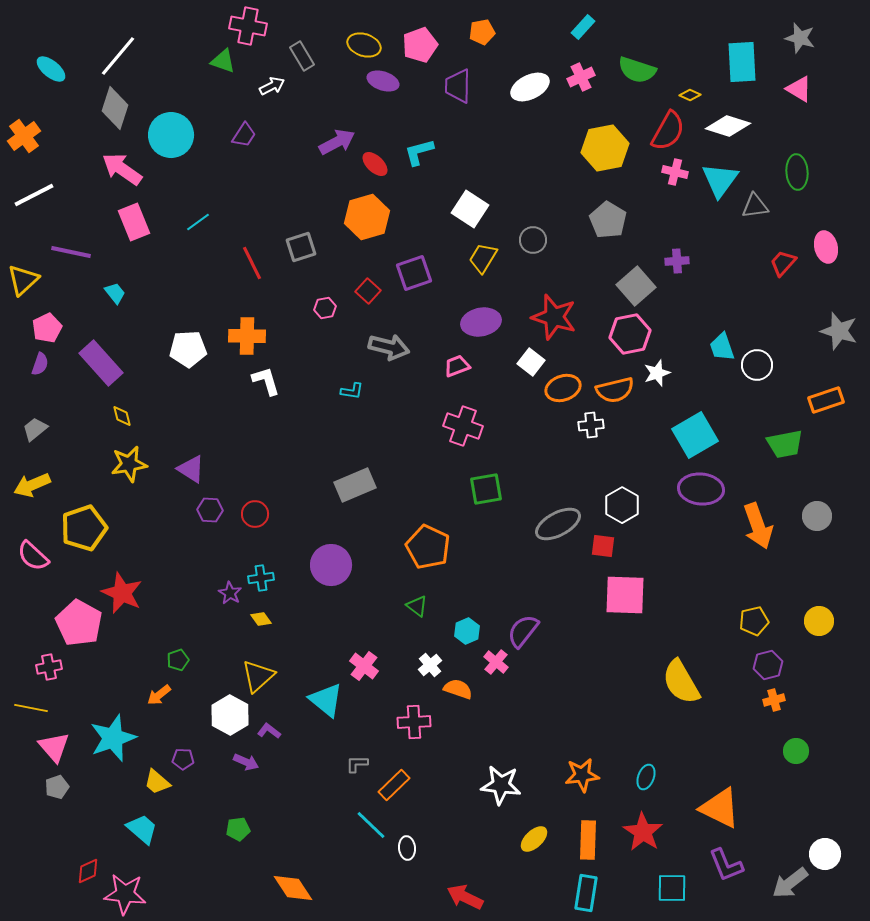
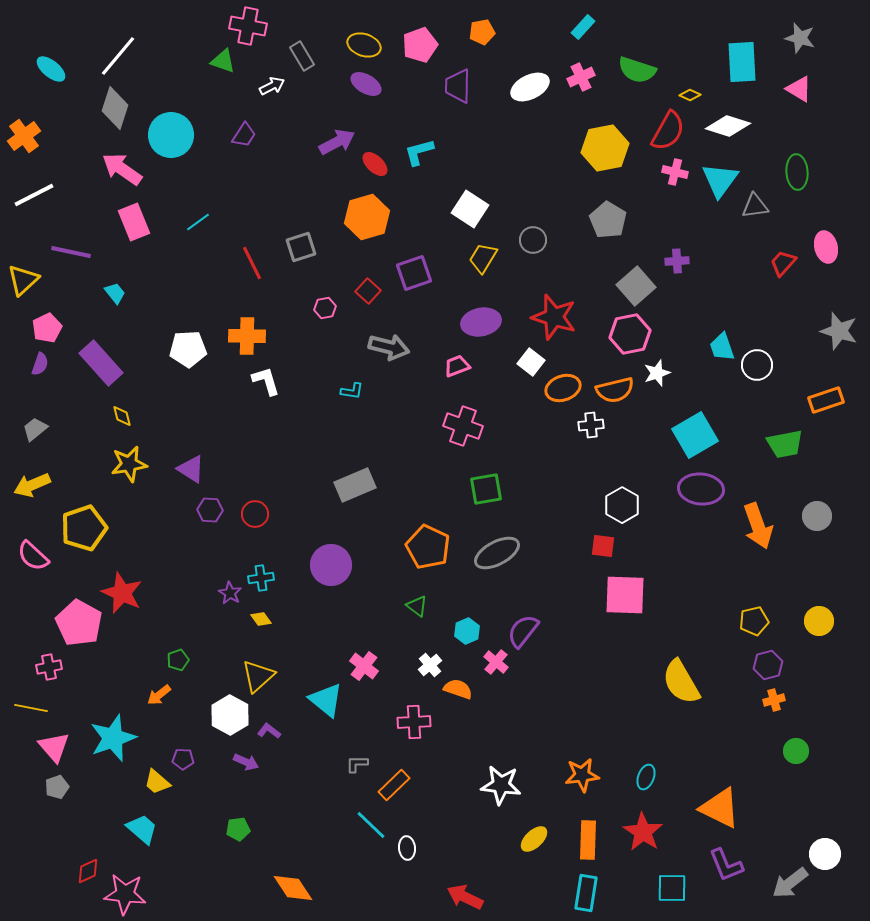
purple ellipse at (383, 81): moved 17 px left, 3 px down; rotated 12 degrees clockwise
gray ellipse at (558, 524): moved 61 px left, 29 px down
